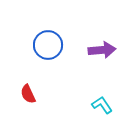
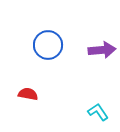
red semicircle: rotated 126 degrees clockwise
cyan L-shape: moved 4 px left, 7 px down
